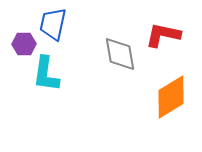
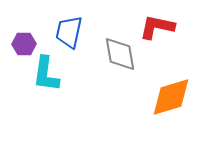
blue trapezoid: moved 16 px right, 8 px down
red L-shape: moved 6 px left, 8 px up
orange diamond: rotated 15 degrees clockwise
